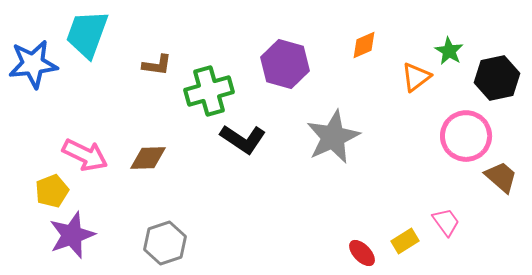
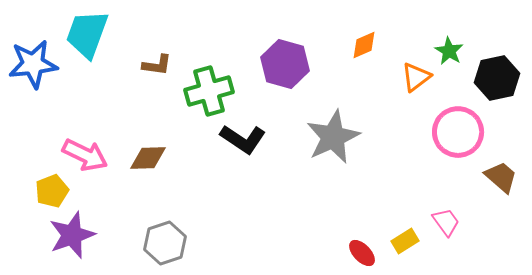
pink circle: moved 8 px left, 4 px up
